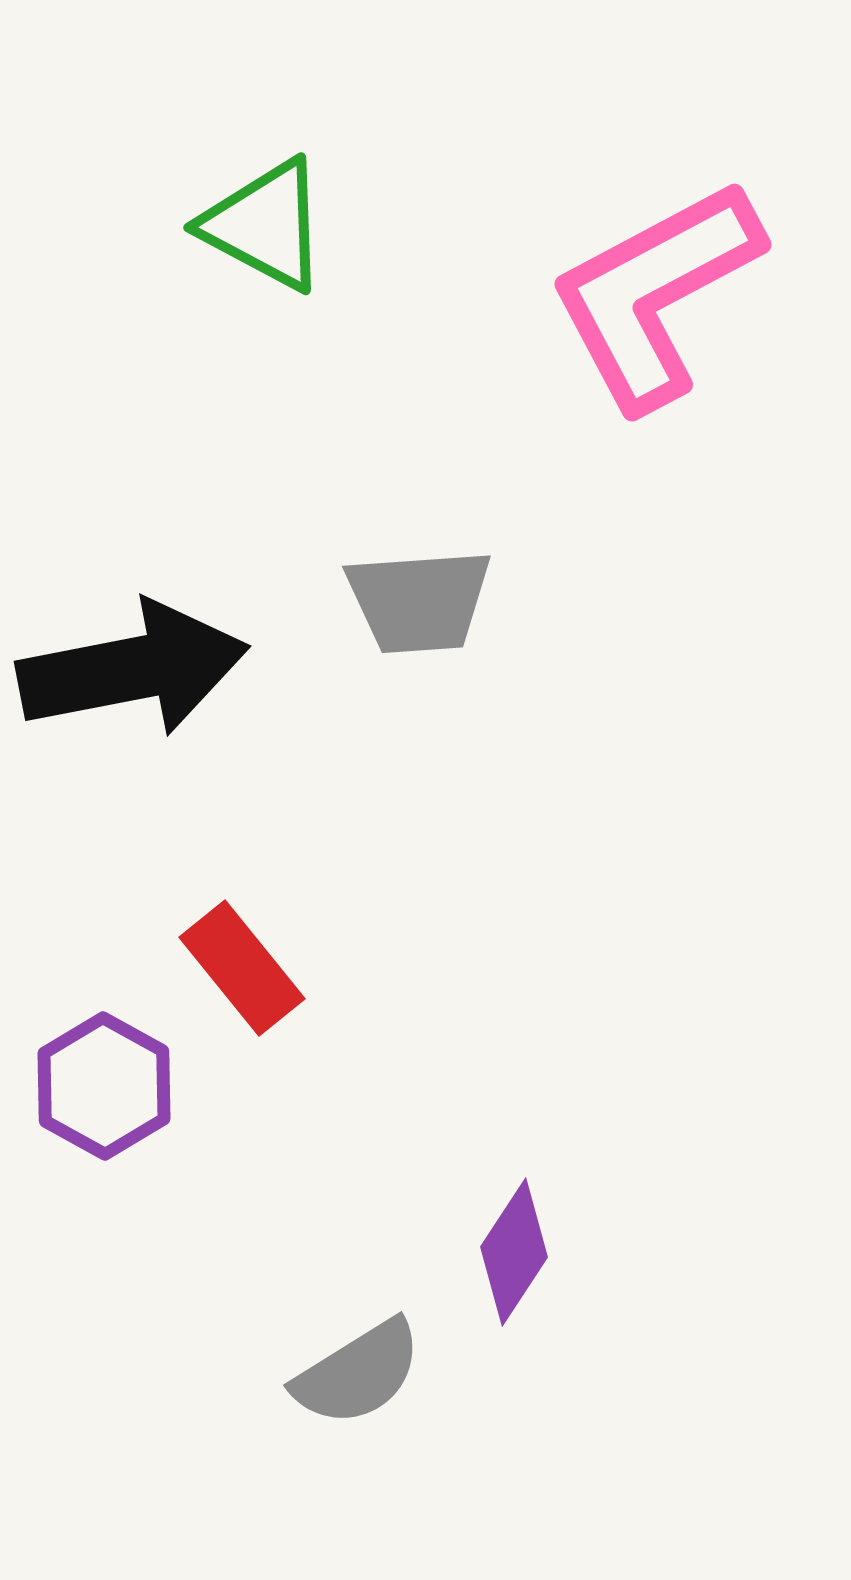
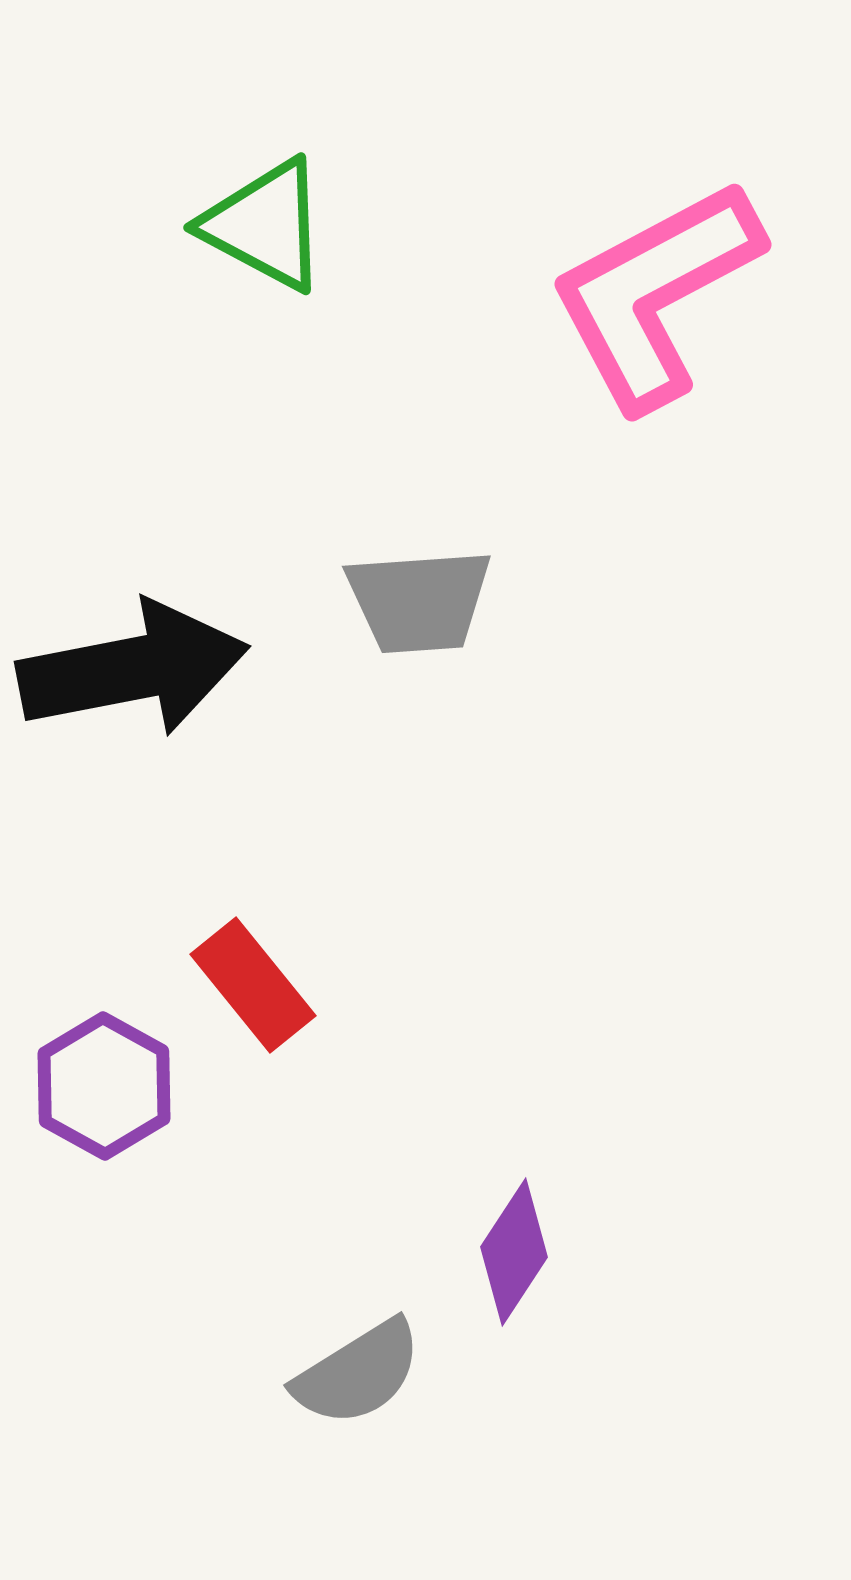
red rectangle: moved 11 px right, 17 px down
